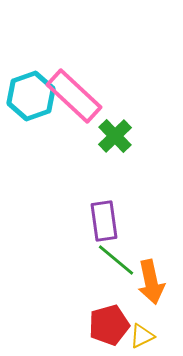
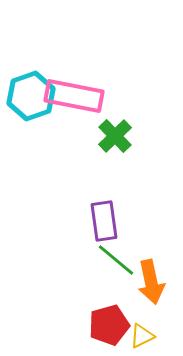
pink rectangle: rotated 32 degrees counterclockwise
